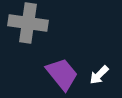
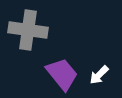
gray cross: moved 7 px down
